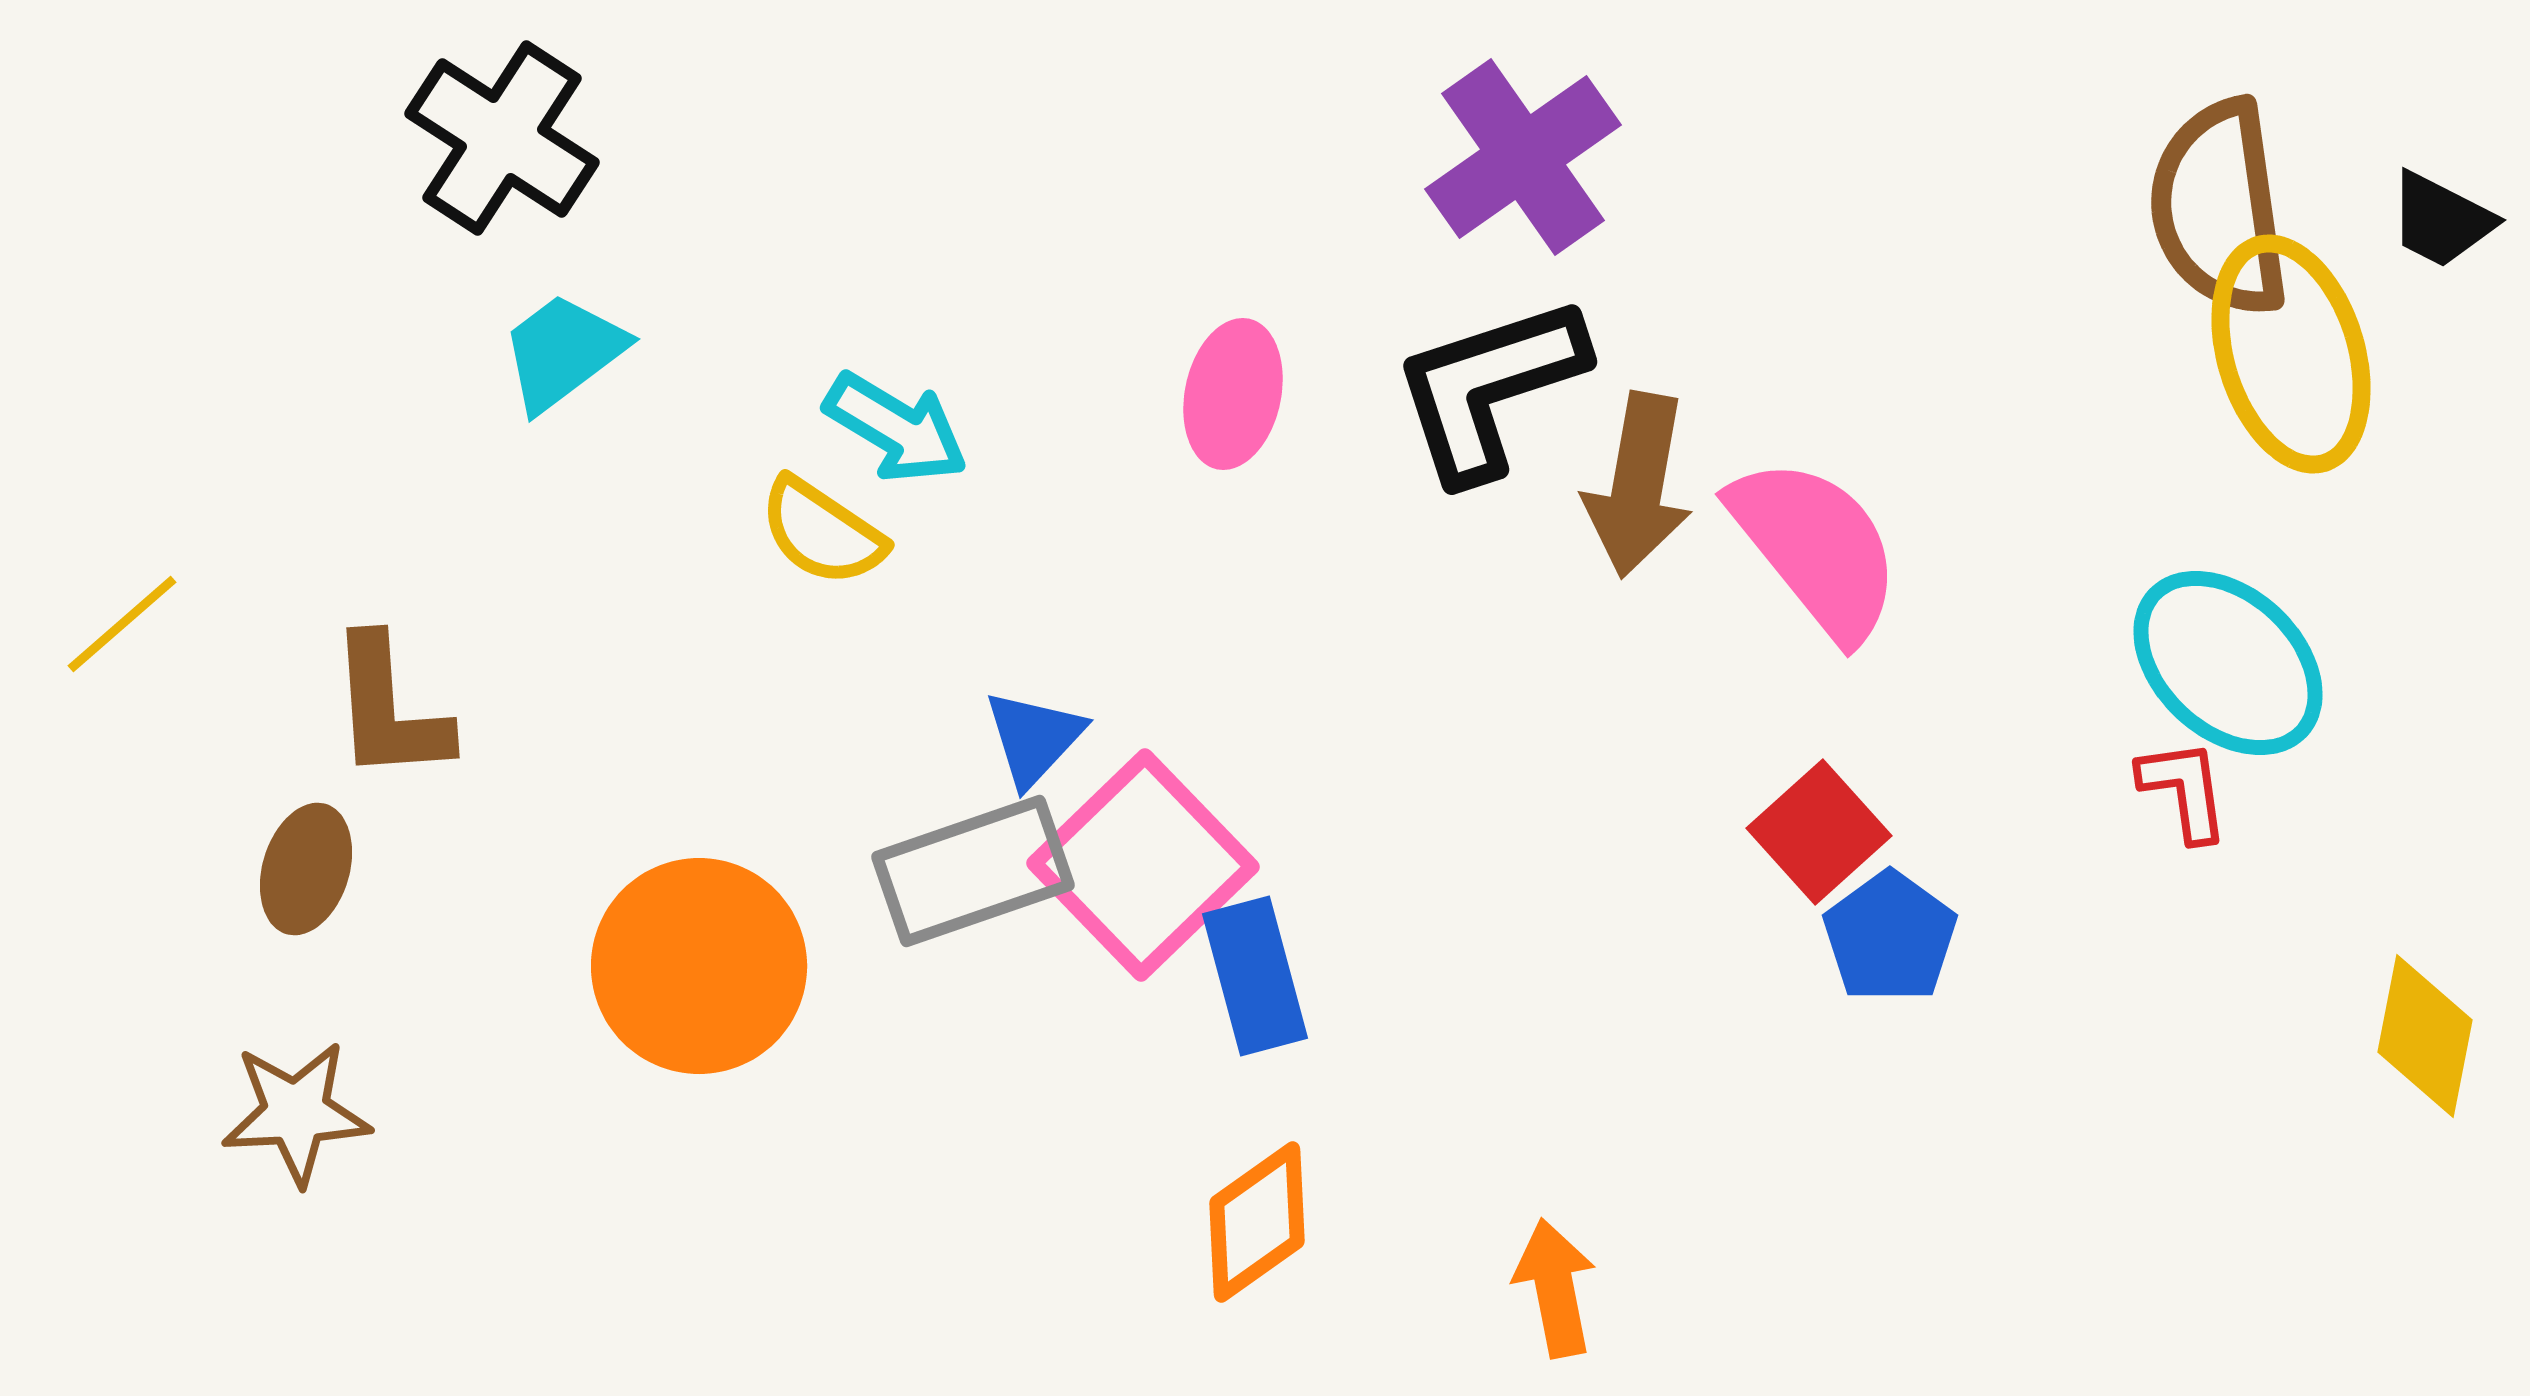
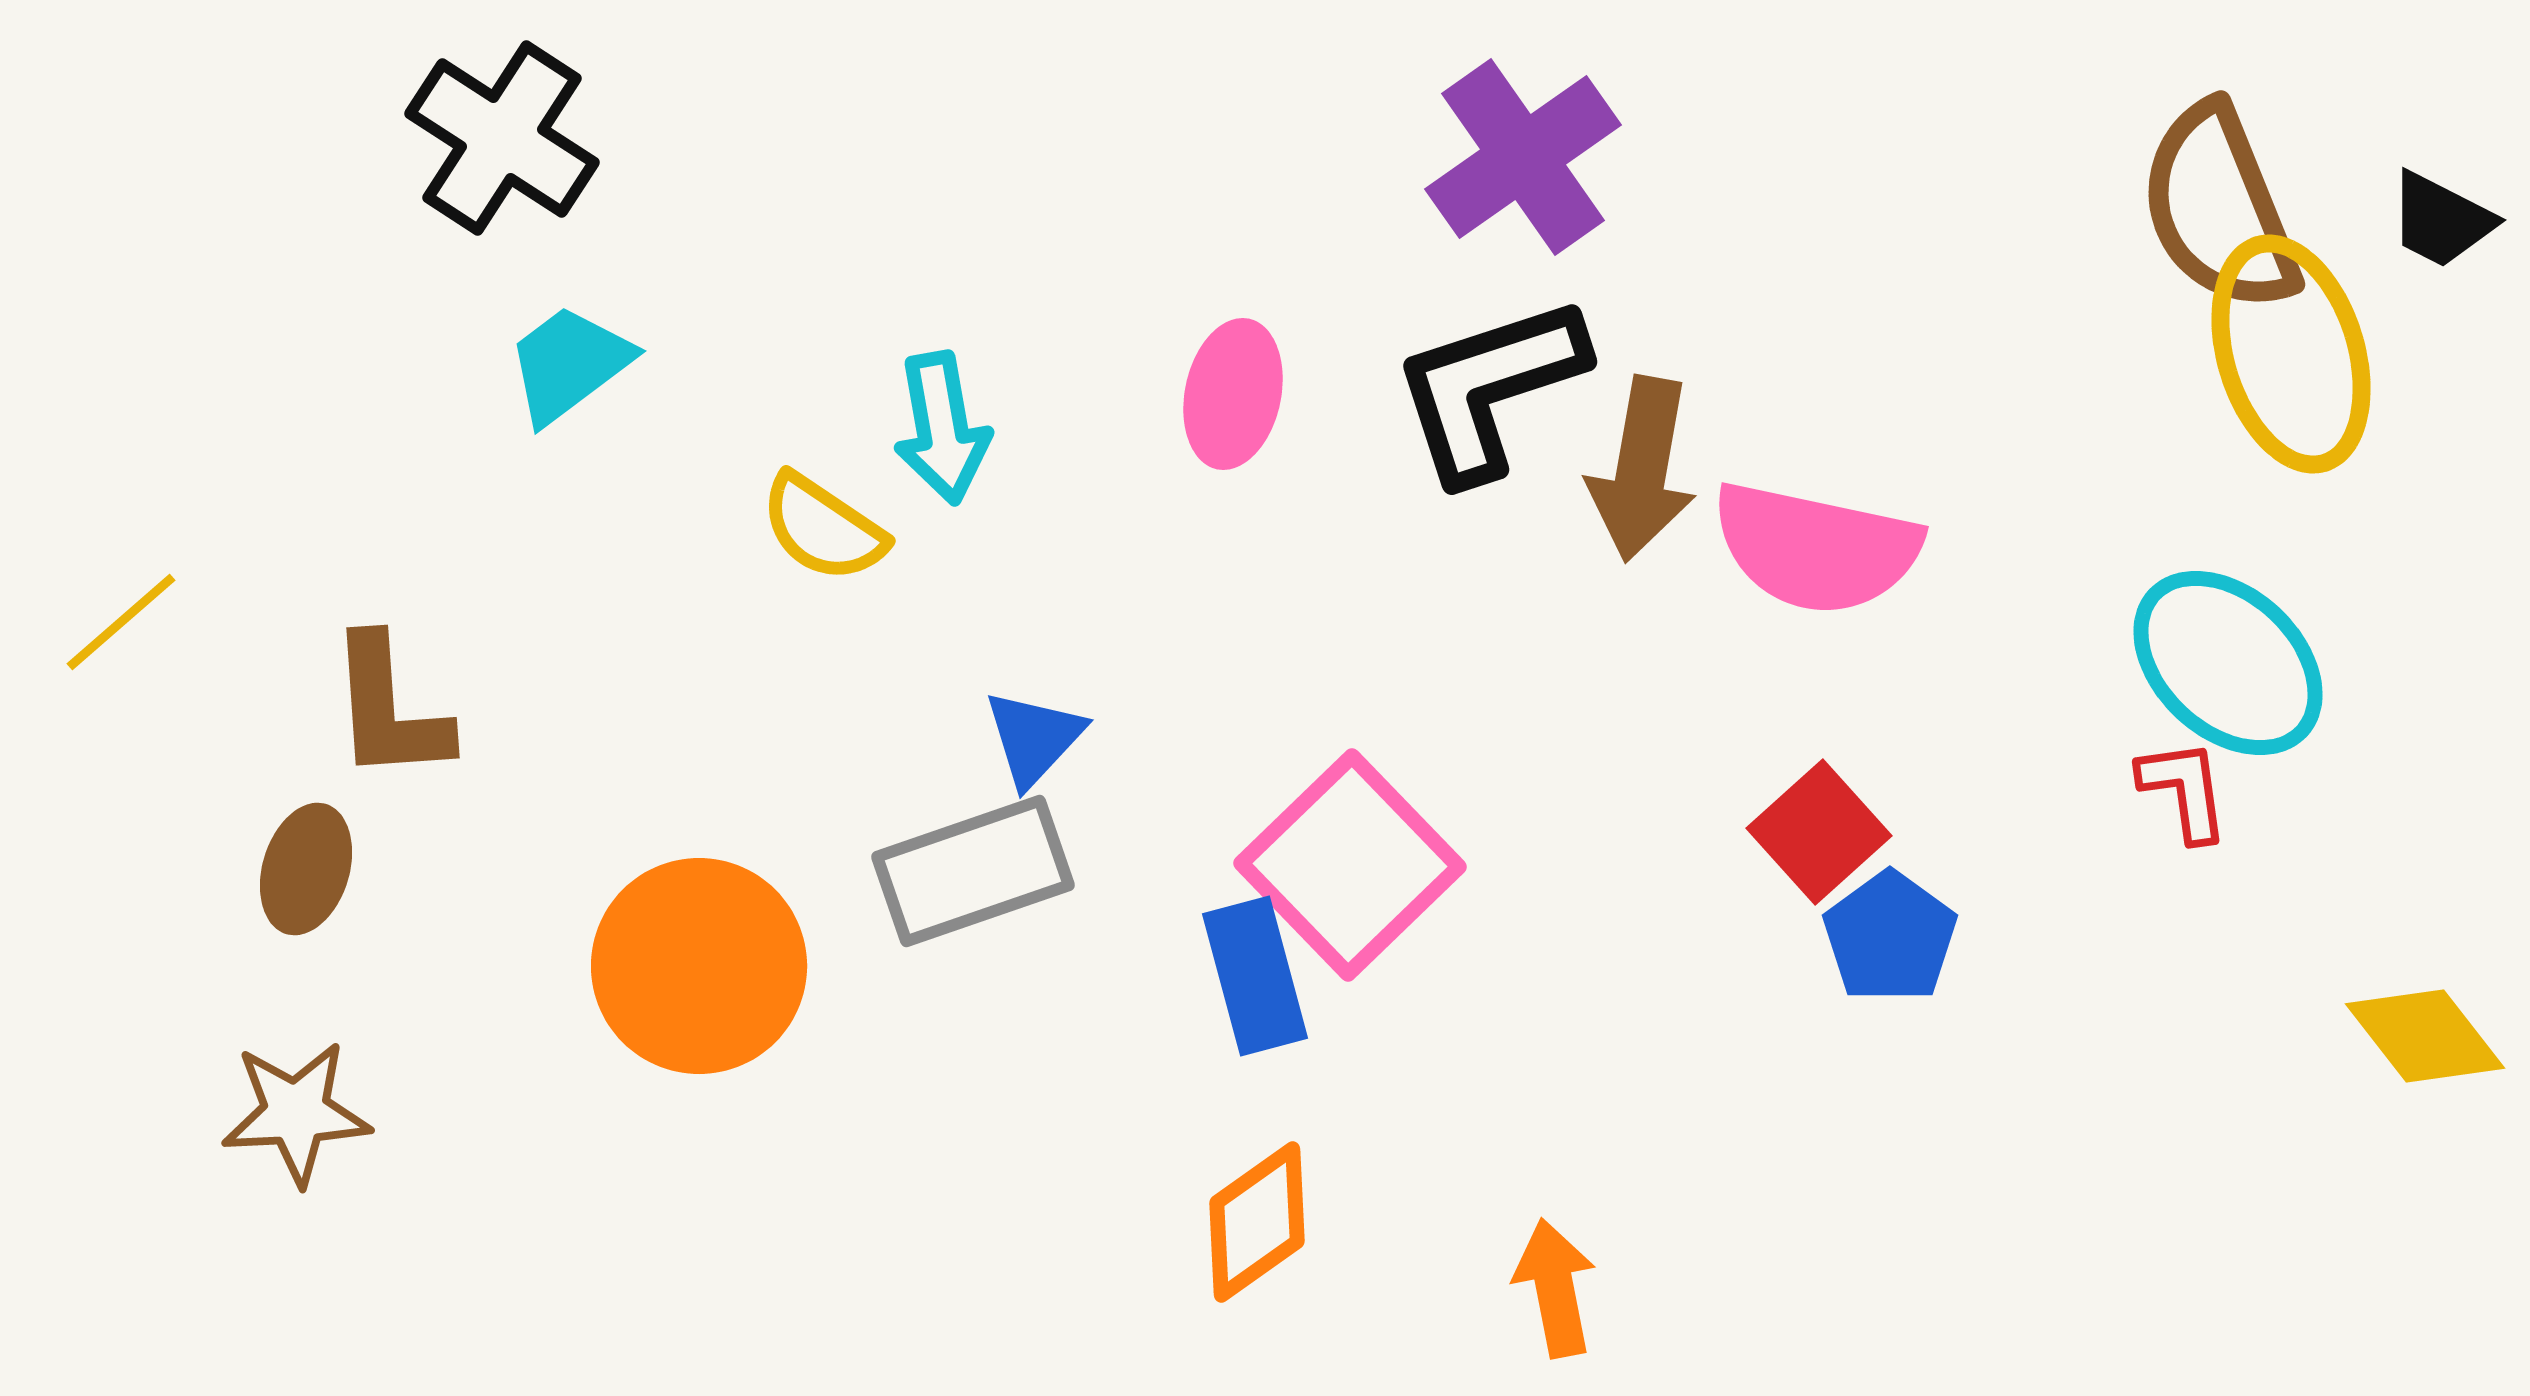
brown semicircle: rotated 14 degrees counterclockwise
cyan trapezoid: moved 6 px right, 12 px down
cyan arrow: moved 46 px right; rotated 49 degrees clockwise
brown arrow: moved 4 px right, 16 px up
yellow semicircle: moved 1 px right, 4 px up
pink semicircle: rotated 141 degrees clockwise
yellow line: moved 1 px left, 2 px up
pink square: moved 207 px right
yellow diamond: rotated 49 degrees counterclockwise
